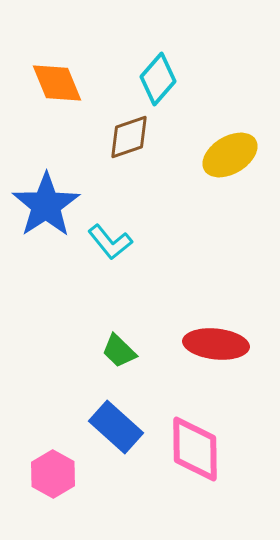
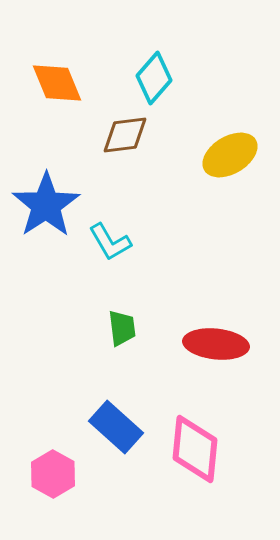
cyan diamond: moved 4 px left, 1 px up
brown diamond: moved 4 px left, 2 px up; rotated 12 degrees clockwise
cyan L-shape: rotated 9 degrees clockwise
green trapezoid: moved 3 px right, 23 px up; rotated 141 degrees counterclockwise
pink diamond: rotated 6 degrees clockwise
